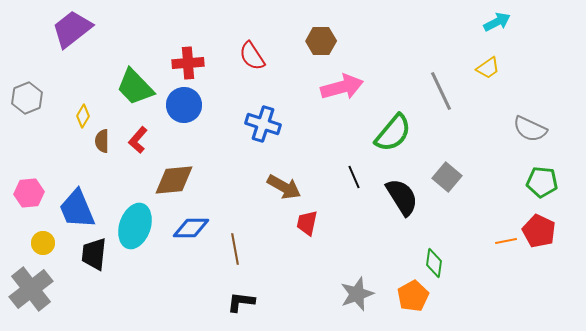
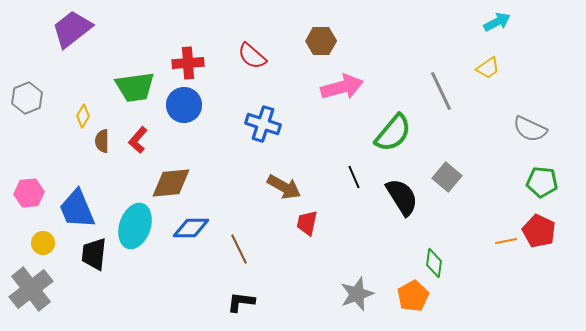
red semicircle: rotated 16 degrees counterclockwise
green trapezoid: rotated 54 degrees counterclockwise
brown diamond: moved 3 px left, 3 px down
brown line: moved 4 px right; rotated 16 degrees counterclockwise
